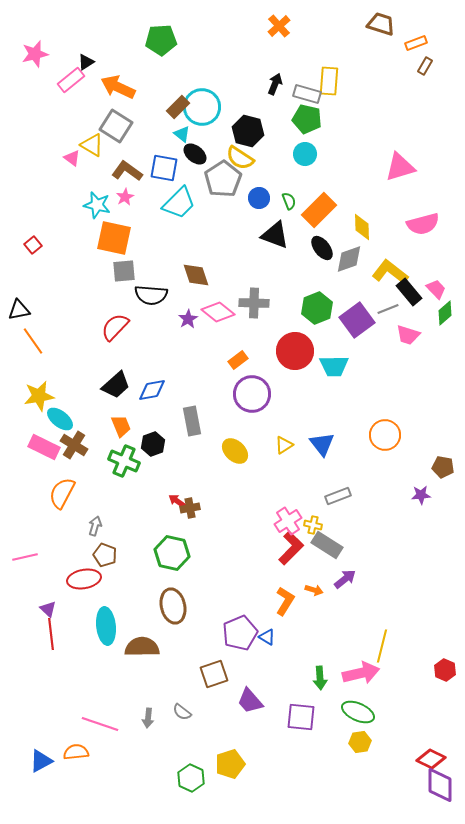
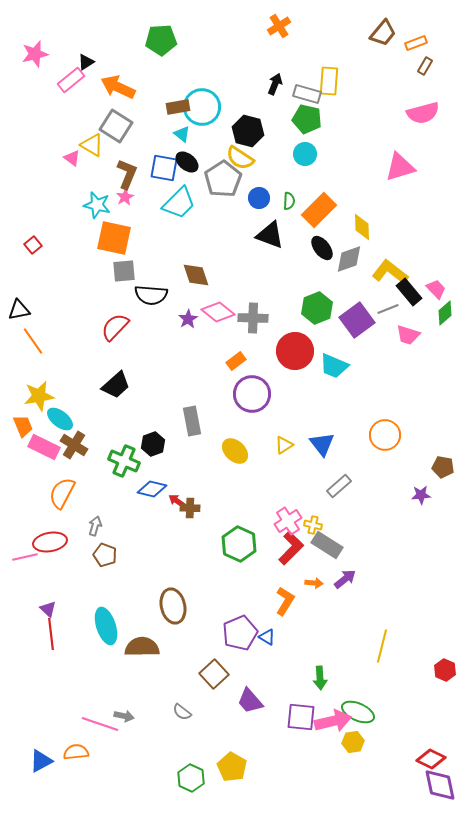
brown trapezoid at (381, 24): moved 2 px right, 9 px down; rotated 112 degrees clockwise
orange cross at (279, 26): rotated 10 degrees clockwise
brown rectangle at (178, 107): rotated 35 degrees clockwise
black ellipse at (195, 154): moved 8 px left, 8 px down
brown L-shape at (127, 171): moved 3 px down; rotated 76 degrees clockwise
green semicircle at (289, 201): rotated 24 degrees clockwise
pink semicircle at (423, 224): moved 111 px up
black triangle at (275, 235): moved 5 px left
gray cross at (254, 303): moved 1 px left, 15 px down
orange rectangle at (238, 360): moved 2 px left, 1 px down
cyan trapezoid at (334, 366): rotated 24 degrees clockwise
blue diamond at (152, 390): moved 99 px down; rotated 24 degrees clockwise
orange trapezoid at (121, 426): moved 98 px left
gray rectangle at (338, 496): moved 1 px right, 10 px up; rotated 20 degrees counterclockwise
brown cross at (190, 508): rotated 12 degrees clockwise
green hexagon at (172, 553): moved 67 px right, 9 px up; rotated 12 degrees clockwise
red ellipse at (84, 579): moved 34 px left, 37 px up
orange arrow at (314, 590): moved 7 px up; rotated 12 degrees counterclockwise
cyan ellipse at (106, 626): rotated 12 degrees counterclockwise
pink arrow at (361, 673): moved 28 px left, 48 px down
brown square at (214, 674): rotated 24 degrees counterclockwise
gray arrow at (148, 718): moved 24 px left, 2 px up; rotated 84 degrees counterclockwise
yellow hexagon at (360, 742): moved 7 px left
yellow pentagon at (230, 764): moved 2 px right, 3 px down; rotated 24 degrees counterclockwise
purple diamond at (440, 785): rotated 12 degrees counterclockwise
